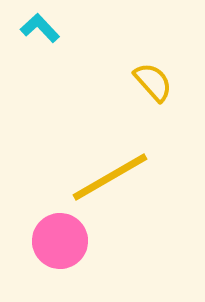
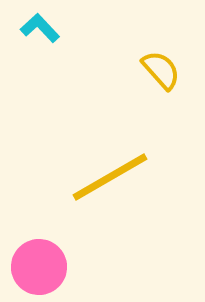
yellow semicircle: moved 8 px right, 12 px up
pink circle: moved 21 px left, 26 px down
